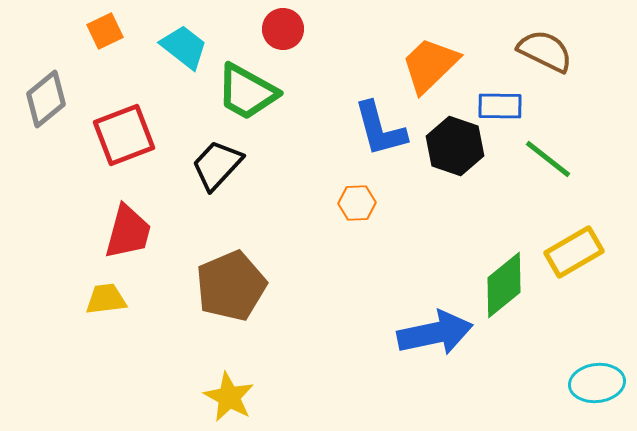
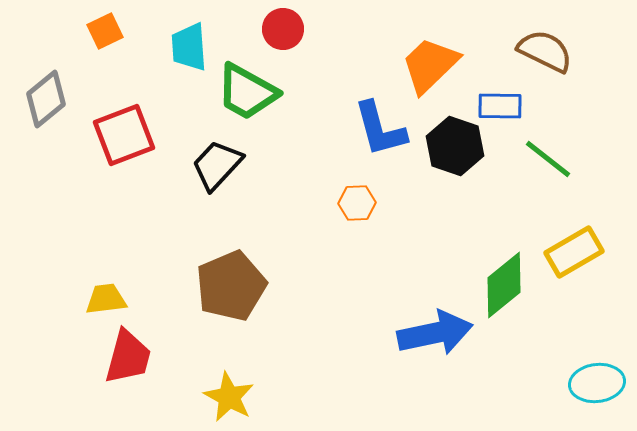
cyan trapezoid: moved 5 px right; rotated 132 degrees counterclockwise
red trapezoid: moved 125 px down
